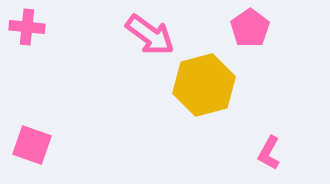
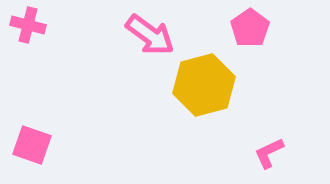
pink cross: moved 1 px right, 2 px up; rotated 8 degrees clockwise
pink L-shape: rotated 36 degrees clockwise
